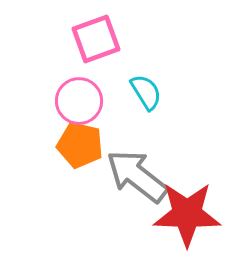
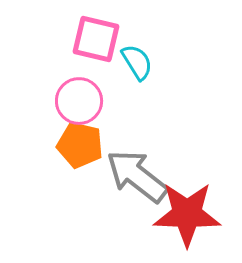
pink square: rotated 33 degrees clockwise
cyan semicircle: moved 9 px left, 30 px up
